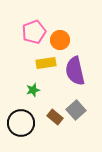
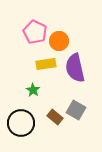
pink pentagon: moved 1 px right; rotated 25 degrees counterclockwise
orange circle: moved 1 px left, 1 px down
yellow rectangle: moved 1 px down
purple semicircle: moved 3 px up
green star: rotated 24 degrees counterclockwise
gray square: rotated 18 degrees counterclockwise
